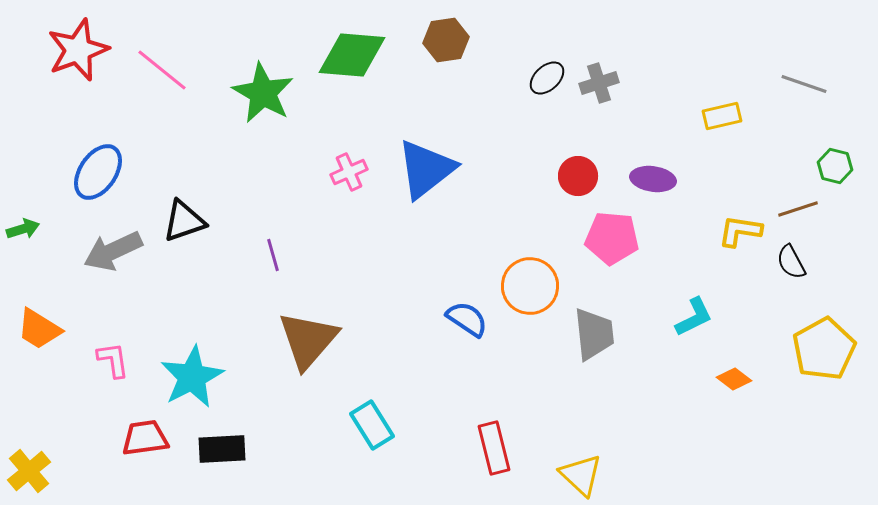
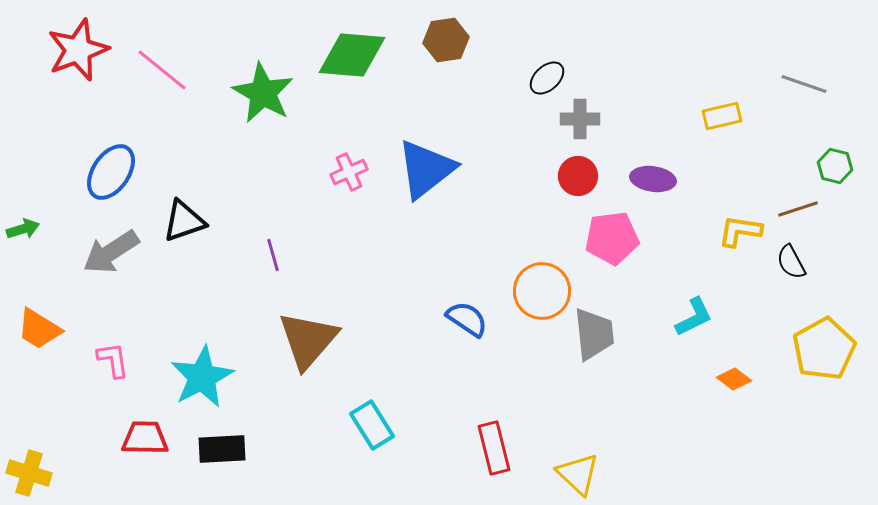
gray cross: moved 19 px left, 36 px down; rotated 18 degrees clockwise
blue ellipse: moved 13 px right
pink pentagon: rotated 12 degrees counterclockwise
gray arrow: moved 2 px left, 1 px down; rotated 8 degrees counterclockwise
orange circle: moved 12 px right, 5 px down
cyan star: moved 10 px right
red trapezoid: rotated 9 degrees clockwise
yellow cross: moved 2 px down; rotated 33 degrees counterclockwise
yellow triangle: moved 3 px left, 1 px up
